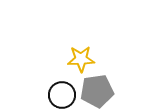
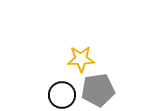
gray pentagon: moved 1 px right, 1 px up
